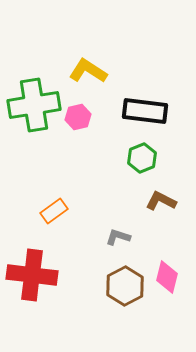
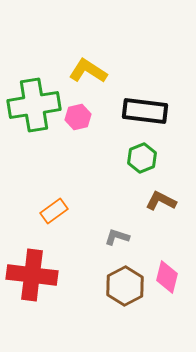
gray L-shape: moved 1 px left
